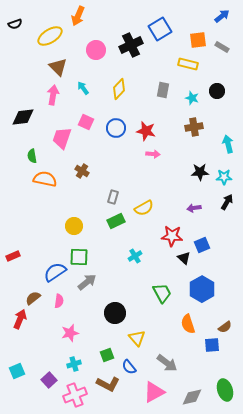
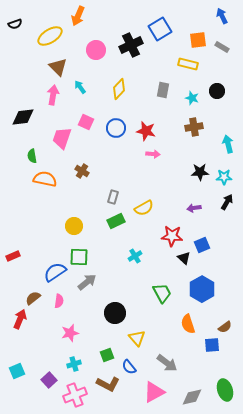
blue arrow at (222, 16): rotated 77 degrees counterclockwise
cyan arrow at (83, 88): moved 3 px left, 1 px up
